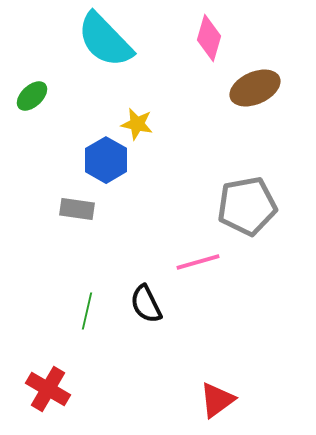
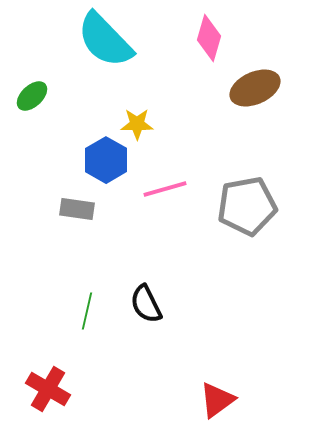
yellow star: rotated 12 degrees counterclockwise
pink line: moved 33 px left, 73 px up
